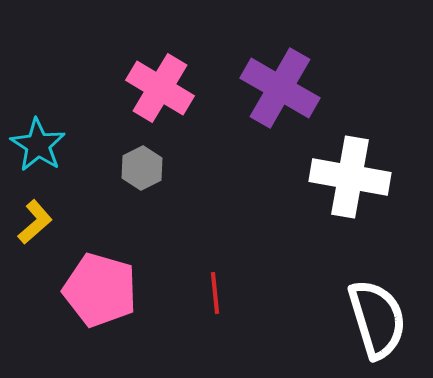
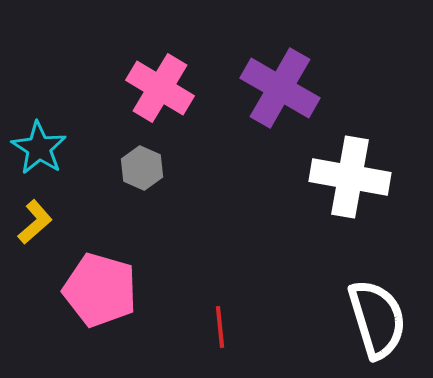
cyan star: moved 1 px right, 3 px down
gray hexagon: rotated 9 degrees counterclockwise
red line: moved 5 px right, 34 px down
